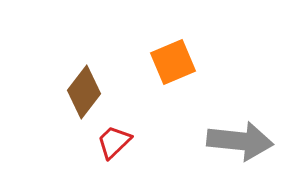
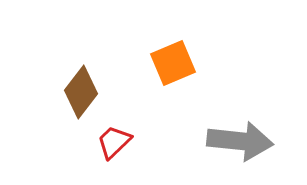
orange square: moved 1 px down
brown diamond: moved 3 px left
